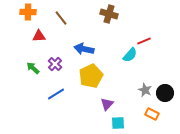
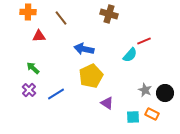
purple cross: moved 26 px left, 26 px down
purple triangle: moved 1 px up; rotated 40 degrees counterclockwise
cyan square: moved 15 px right, 6 px up
